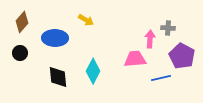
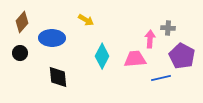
blue ellipse: moved 3 px left
cyan diamond: moved 9 px right, 15 px up
